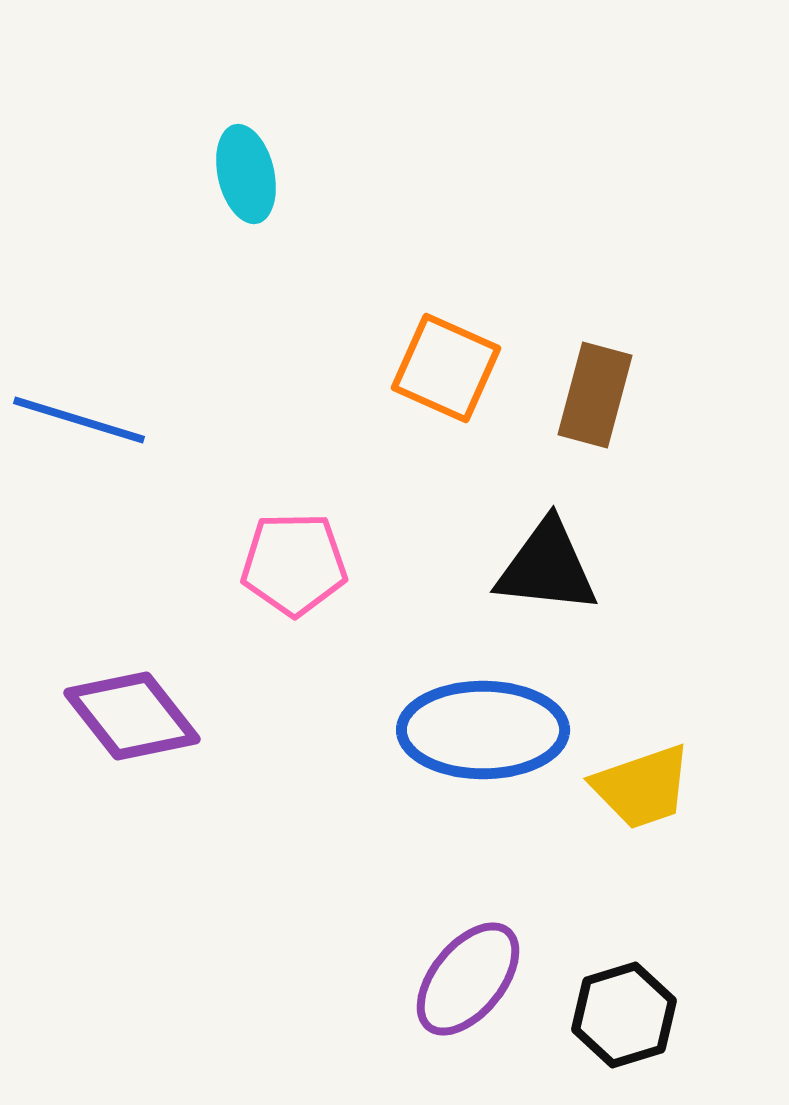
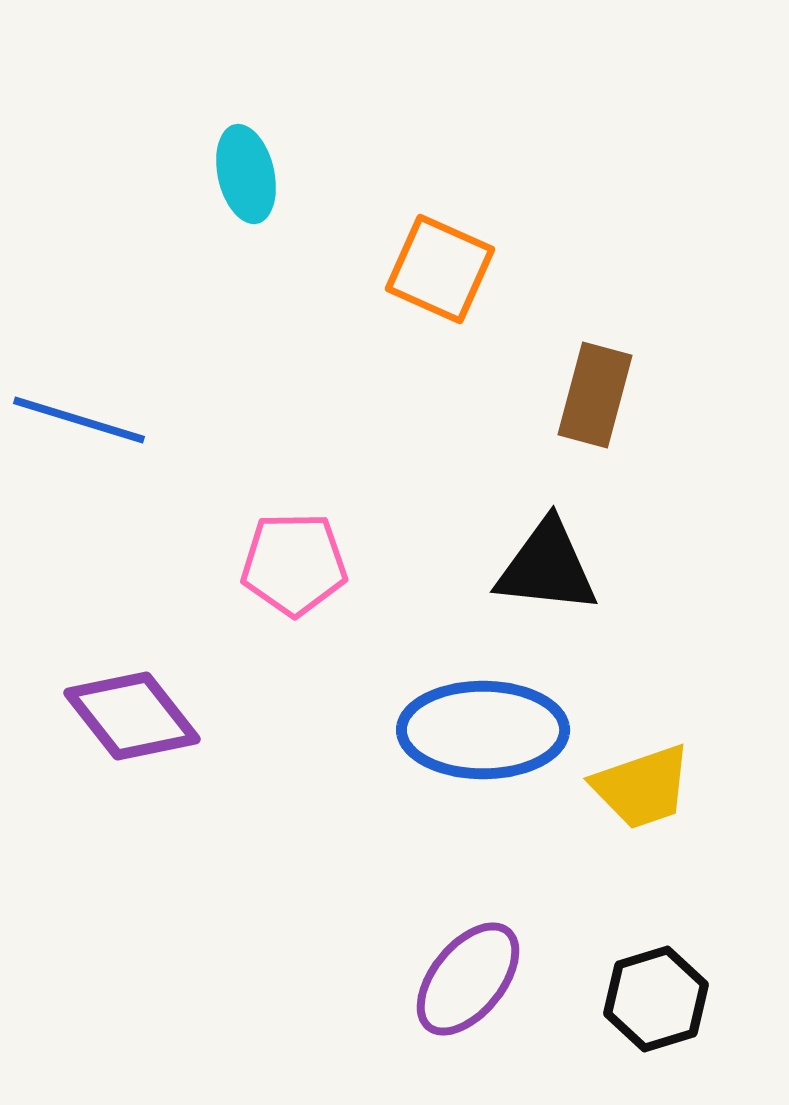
orange square: moved 6 px left, 99 px up
black hexagon: moved 32 px right, 16 px up
